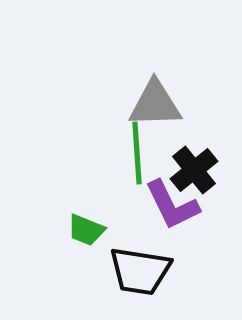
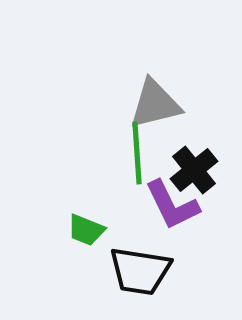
gray triangle: rotated 12 degrees counterclockwise
